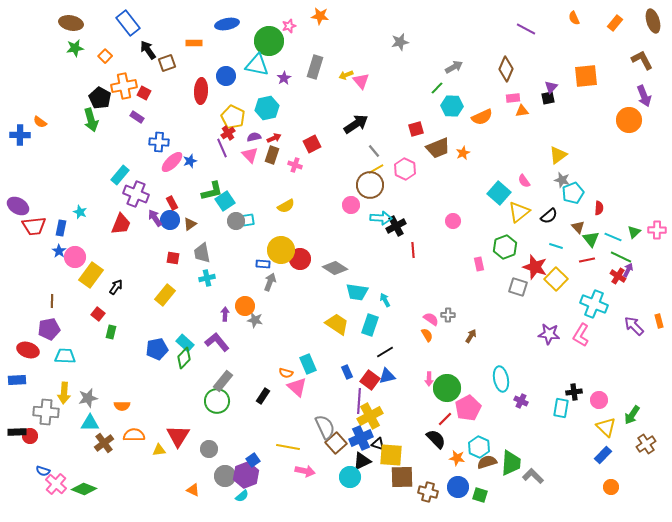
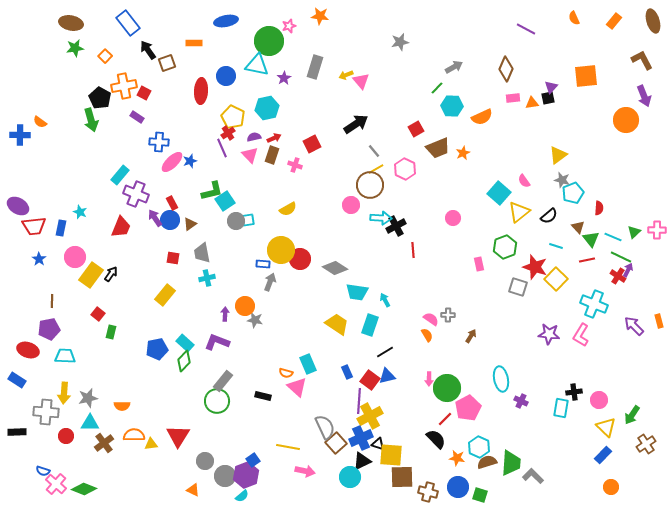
orange rectangle at (615, 23): moved 1 px left, 2 px up
blue ellipse at (227, 24): moved 1 px left, 3 px up
orange triangle at (522, 111): moved 10 px right, 8 px up
orange circle at (629, 120): moved 3 px left
red square at (416, 129): rotated 14 degrees counterclockwise
yellow semicircle at (286, 206): moved 2 px right, 3 px down
pink circle at (453, 221): moved 3 px up
red trapezoid at (121, 224): moved 3 px down
blue star at (59, 251): moved 20 px left, 8 px down
black arrow at (116, 287): moved 5 px left, 13 px up
purple L-shape at (217, 342): rotated 30 degrees counterclockwise
green diamond at (184, 358): moved 3 px down
blue rectangle at (17, 380): rotated 36 degrees clockwise
black rectangle at (263, 396): rotated 70 degrees clockwise
red circle at (30, 436): moved 36 px right
gray circle at (209, 449): moved 4 px left, 12 px down
yellow triangle at (159, 450): moved 8 px left, 6 px up
